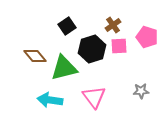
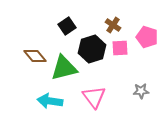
brown cross: rotated 21 degrees counterclockwise
pink square: moved 1 px right, 2 px down
cyan arrow: moved 1 px down
